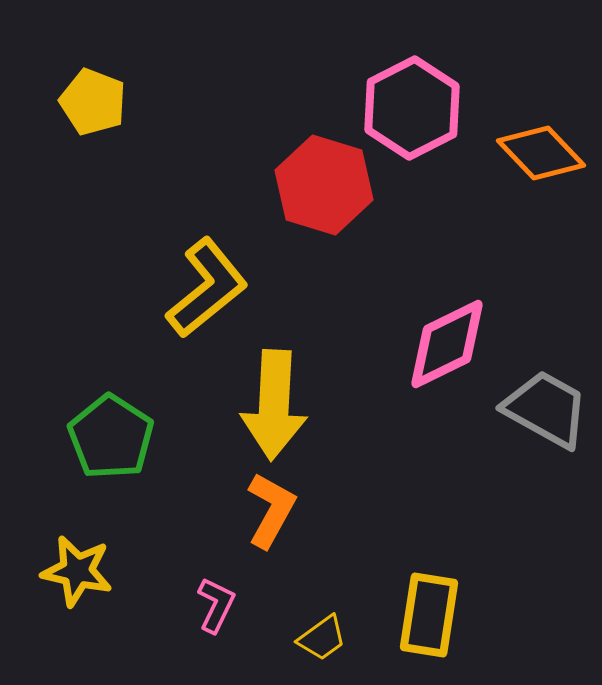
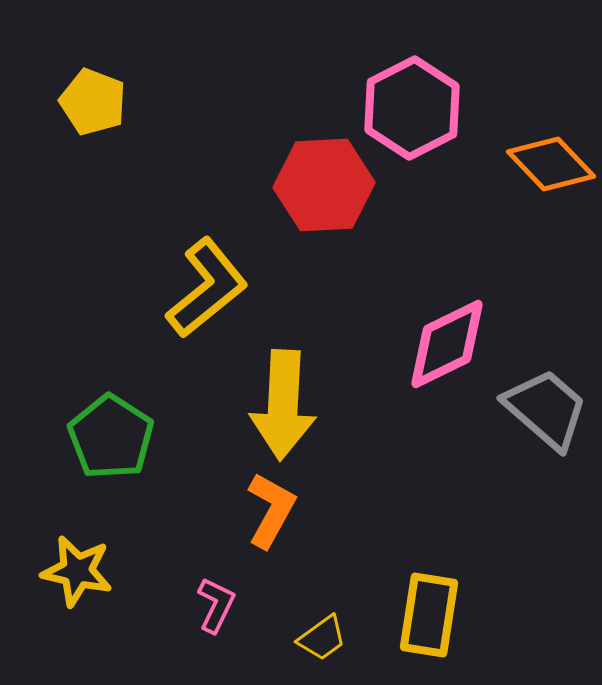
orange diamond: moved 10 px right, 11 px down
red hexagon: rotated 20 degrees counterclockwise
yellow arrow: moved 9 px right
gray trapezoid: rotated 12 degrees clockwise
